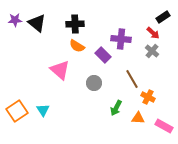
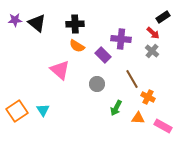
gray circle: moved 3 px right, 1 px down
pink rectangle: moved 1 px left
